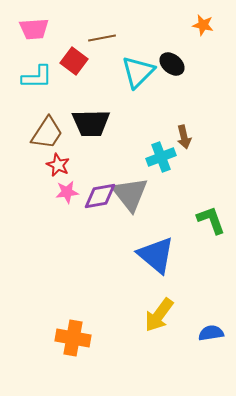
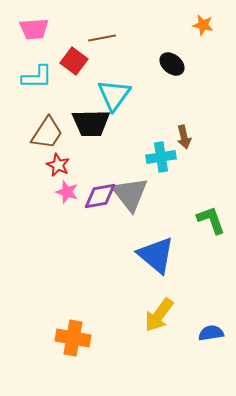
cyan triangle: moved 24 px left, 23 px down; rotated 9 degrees counterclockwise
cyan cross: rotated 12 degrees clockwise
pink star: rotated 25 degrees clockwise
